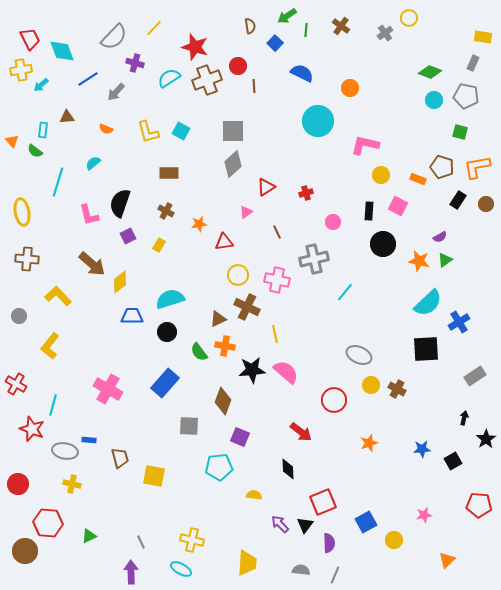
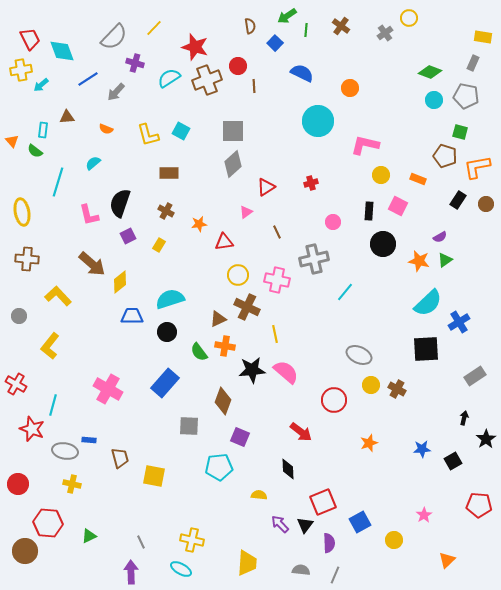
yellow L-shape at (148, 132): moved 3 px down
brown pentagon at (442, 167): moved 3 px right, 11 px up
red cross at (306, 193): moved 5 px right, 10 px up
yellow semicircle at (254, 495): moved 5 px right
pink star at (424, 515): rotated 21 degrees counterclockwise
blue square at (366, 522): moved 6 px left
